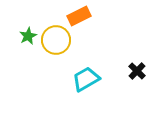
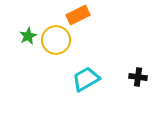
orange rectangle: moved 1 px left, 1 px up
black cross: moved 1 px right, 6 px down; rotated 36 degrees counterclockwise
